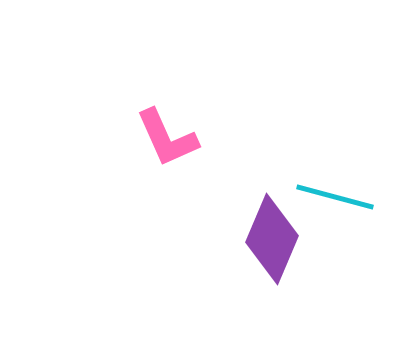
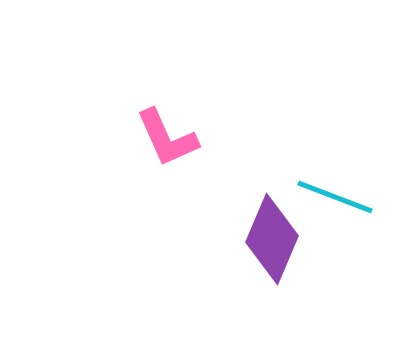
cyan line: rotated 6 degrees clockwise
